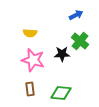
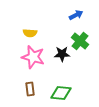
pink star: moved 3 px up
